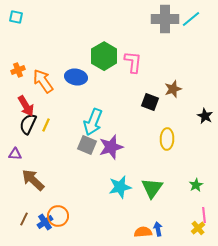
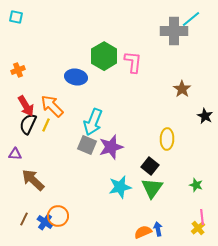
gray cross: moved 9 px right, 12 px down
orange arrow: moved 9 px right, 25 px down; rotated 10 degrees counterclockwise
brown star: moved 9 px right; rotated 18 degrees counterclockwise
black square: moved 64 px down; rotated 18 degrees clockwise
green star: rotated 24 degrees counterclockwise
pink line: moved 2 px left, 2 px down
blue cross: rotated 21 degrees counterclockwise
orange semicircle: rotated 18 degrees counterclockwise
